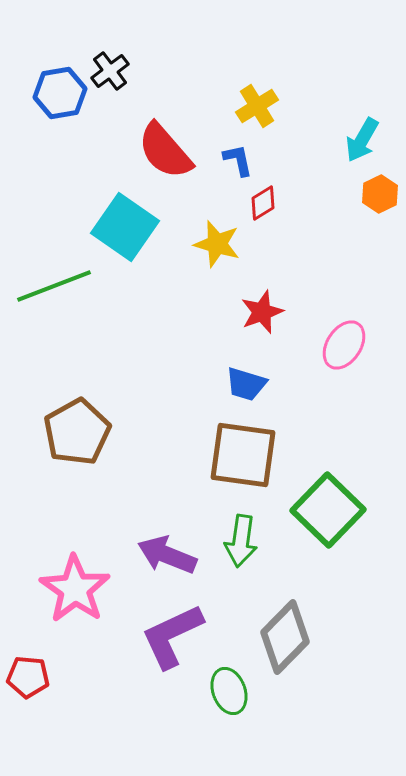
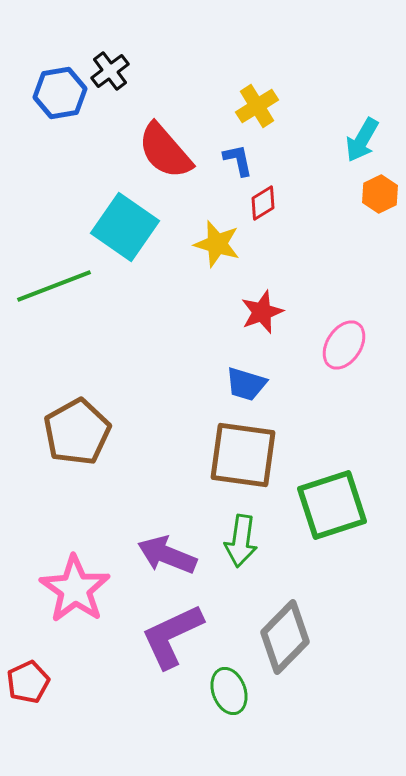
green square: moved 4 px right, 5 px up; rotated 28 degrees clockwise
red pentagon: moved 5 px down; rotated 30 degrees counterclockwise
